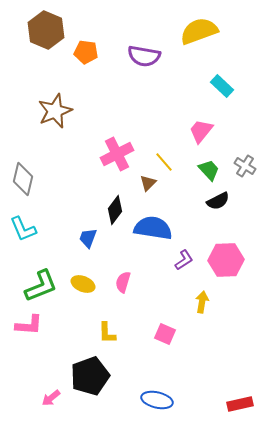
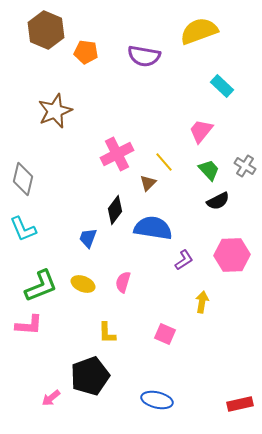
pink hexagon: moved 6 px right, 5 px up
